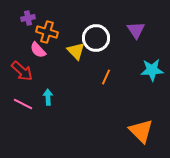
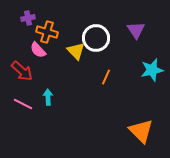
cyan star: rotated 10 degrees counterclockwise
